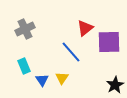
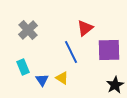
gray cross: moved 3 px right, 1 px down; rotated 18 degrees counterclockwise
purple square: moved 8 px down
blue line: rotated 15 degrees clockwise
cyan rectangle: moved 1 px left, 1 px down
yellow triangle: rotated 32 degrees counterclockwise
